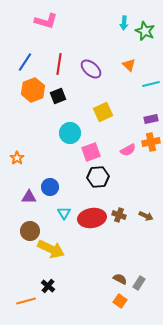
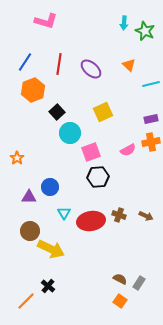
black square: moved 1 px left, 16 px down; rotated 21 degrees counterclockwise
red ellipse: moved 1 px left, 3 px down
orange line: rotated 30 degrees counterclockwise
